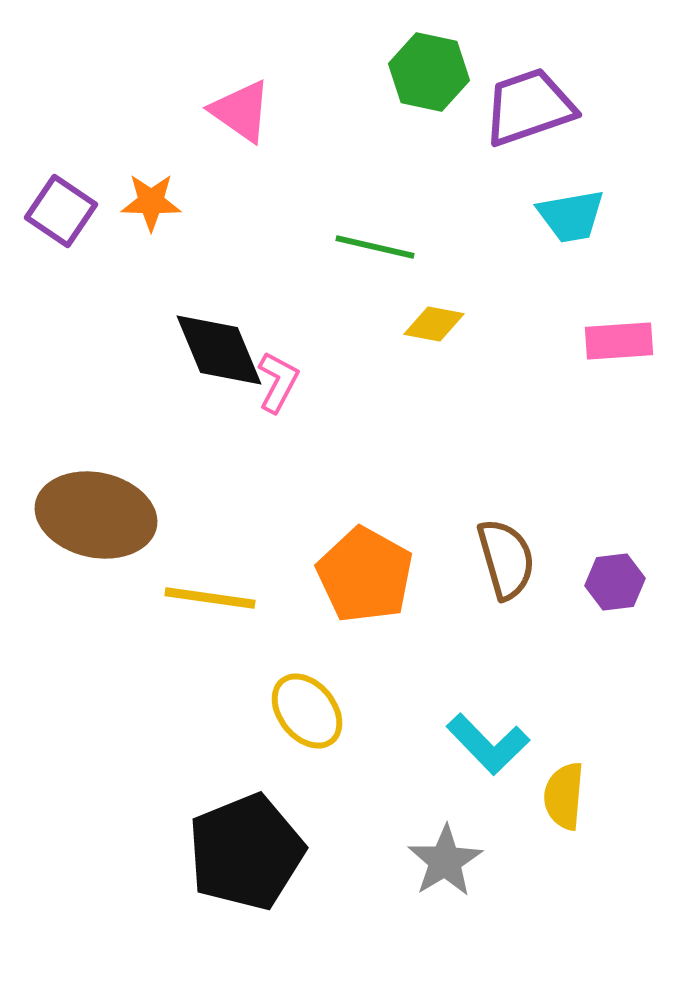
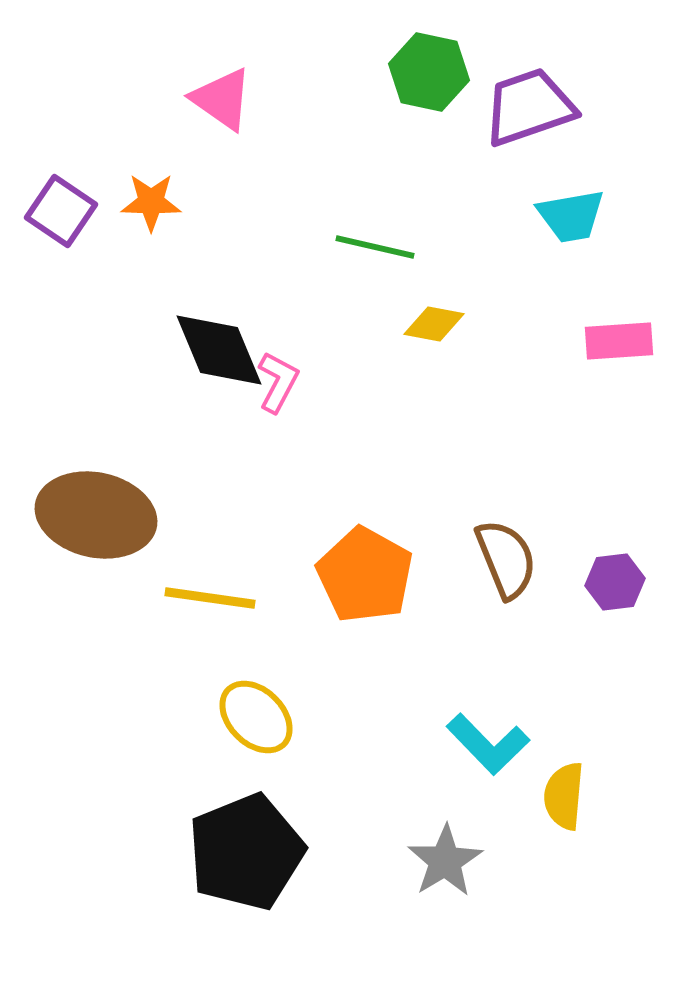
pink triangle: moved 19 px left, 12 px up
brown semicircle: rotated 6 degrees counterclockwise
yellow ellipse: moved 51 px left, 6 px down; rotated 6 degrees counterclockwise
